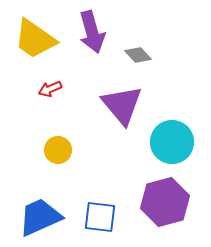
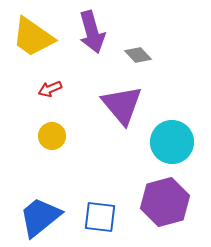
yellow trapezoid: moved 2 px left, 2 px up
yellow circle: moved 6 px left, 14 px up
blue trapezoid: rotated 15 degrees counterclockwise
